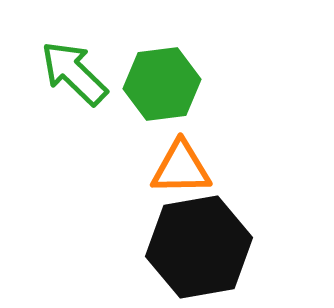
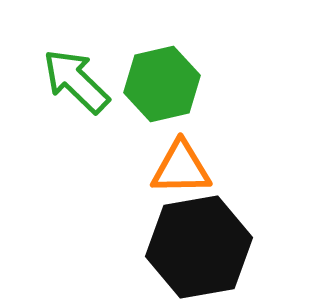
green arrow: moved 2 px right, 8 px down
green hexagon: rotated 6 degrees counterclockwise
